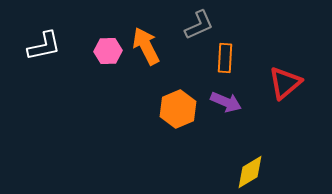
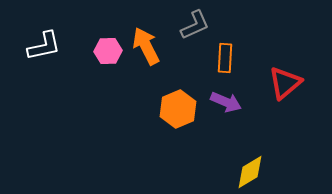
gray L-shape: moved 4 px left
